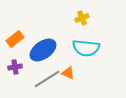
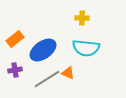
yellow cross: rotated 24 degrees clockwise
purple cross: moved 3 px down
